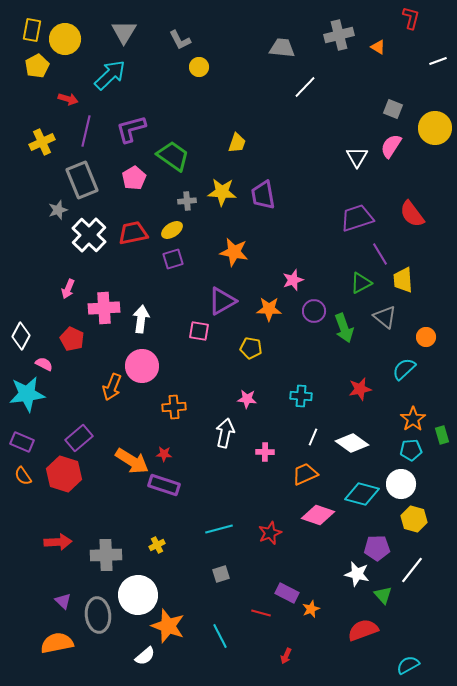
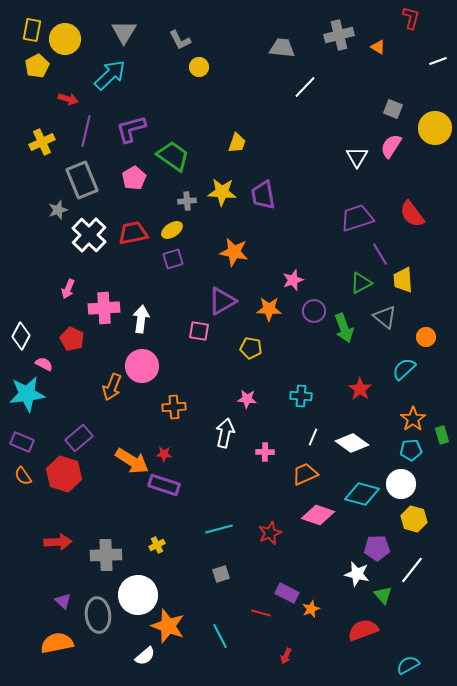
red star at (360, 389): rotated 25 degrees counterclockwise
